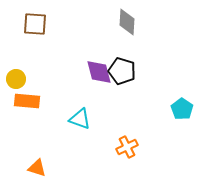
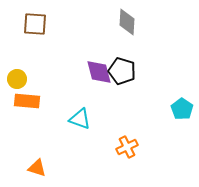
yellow circle: moved 1 px right
